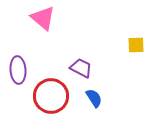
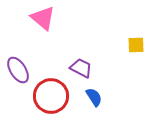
purple ellipse: rotated 28 degrees counterclockwise
blue semicircle: moved 1 px up
